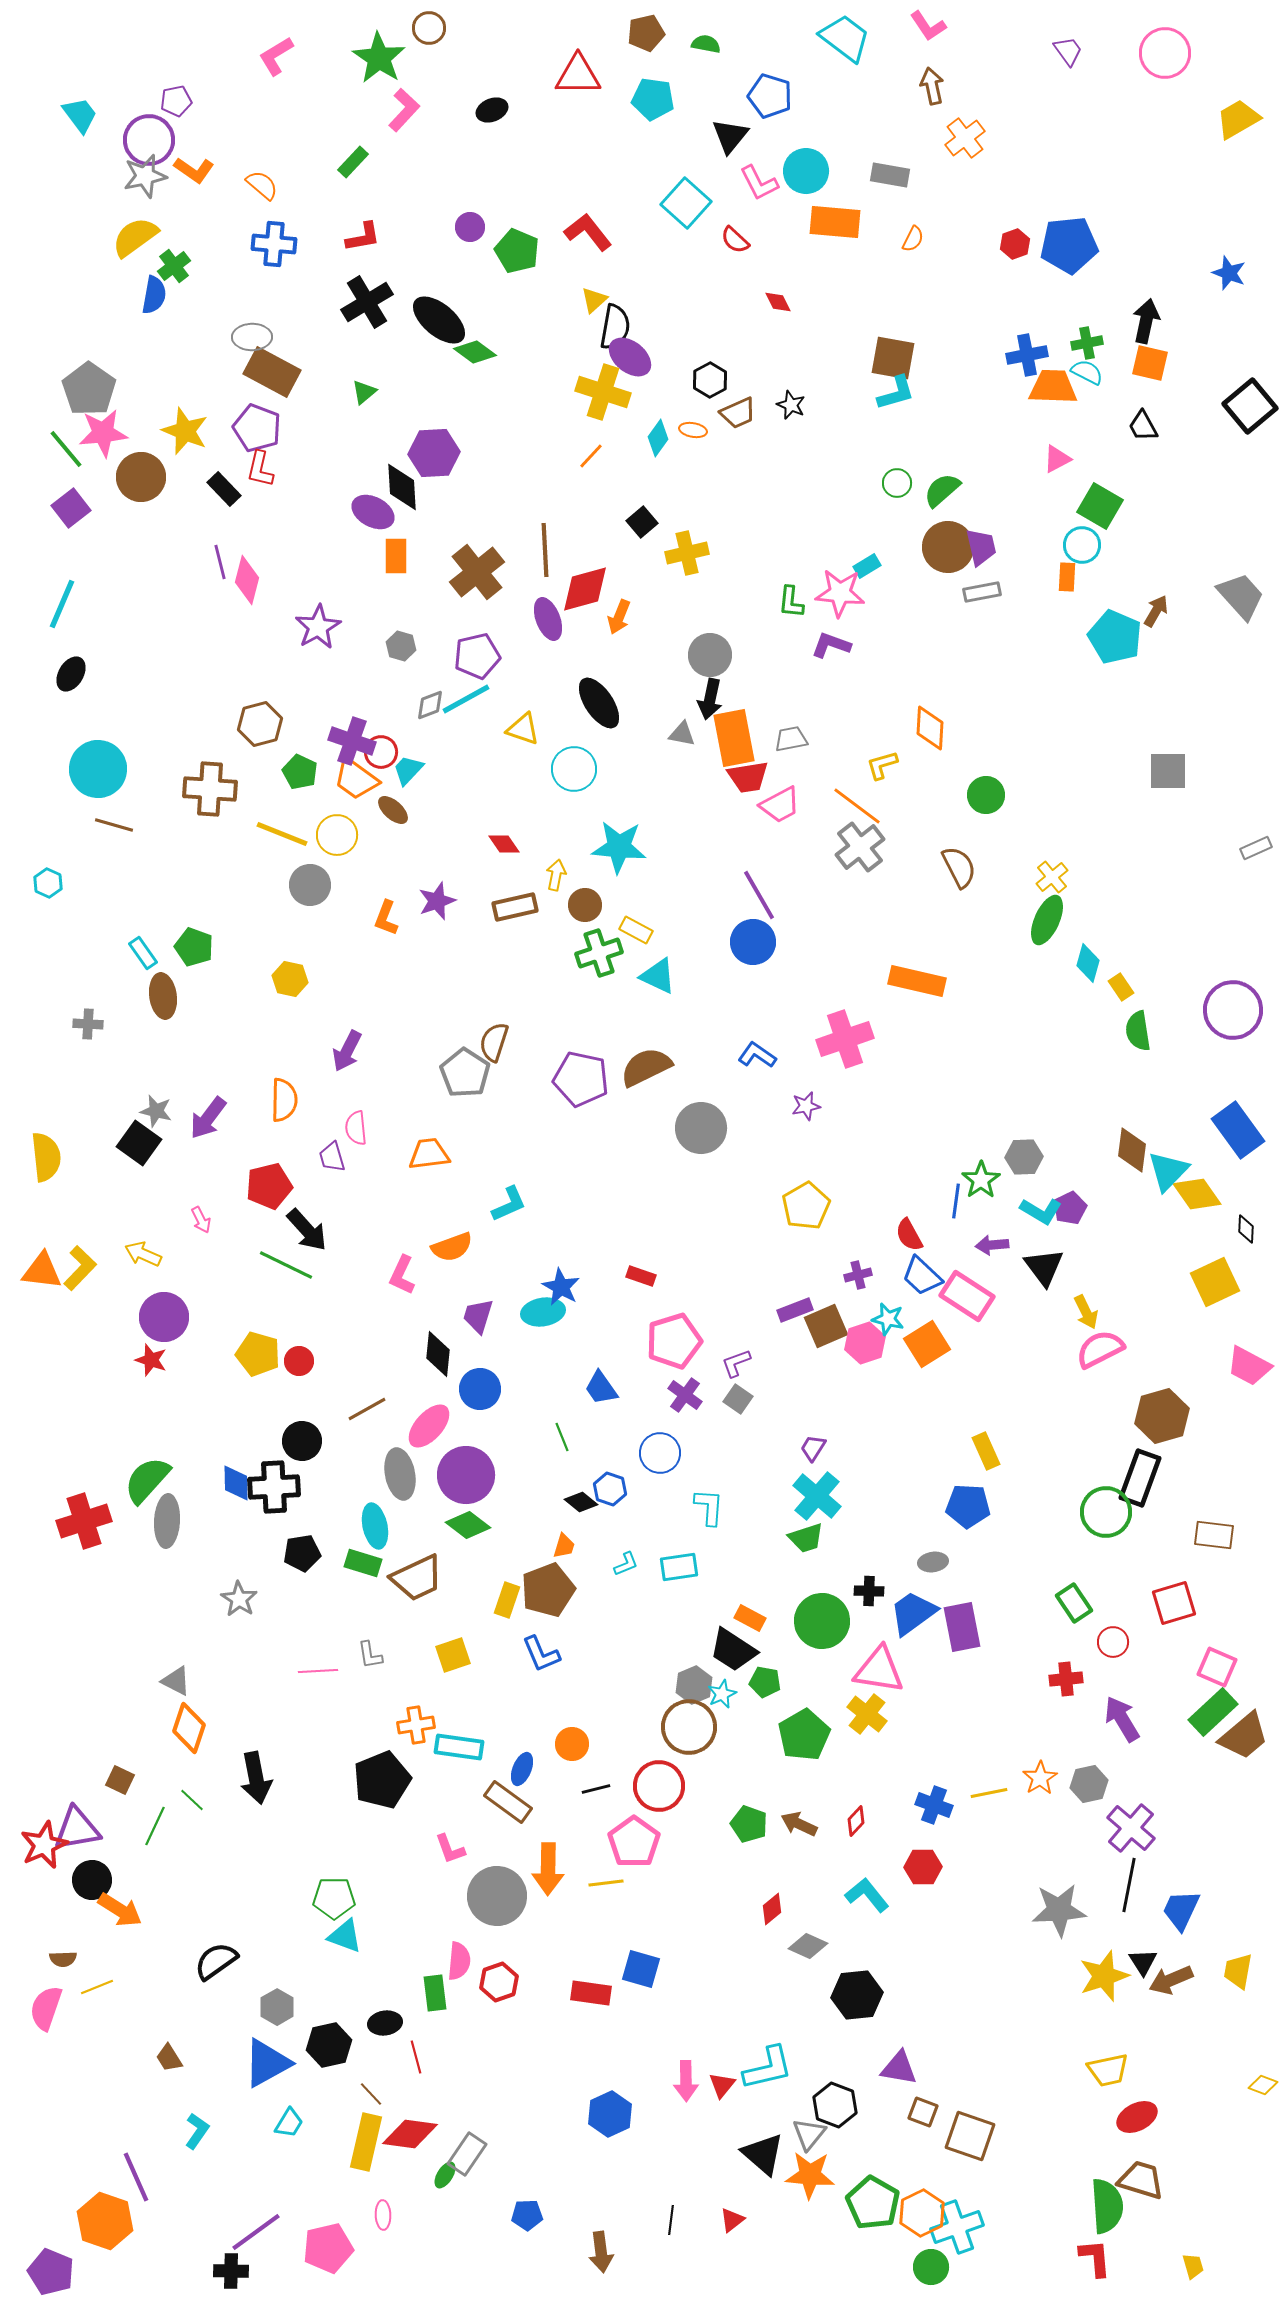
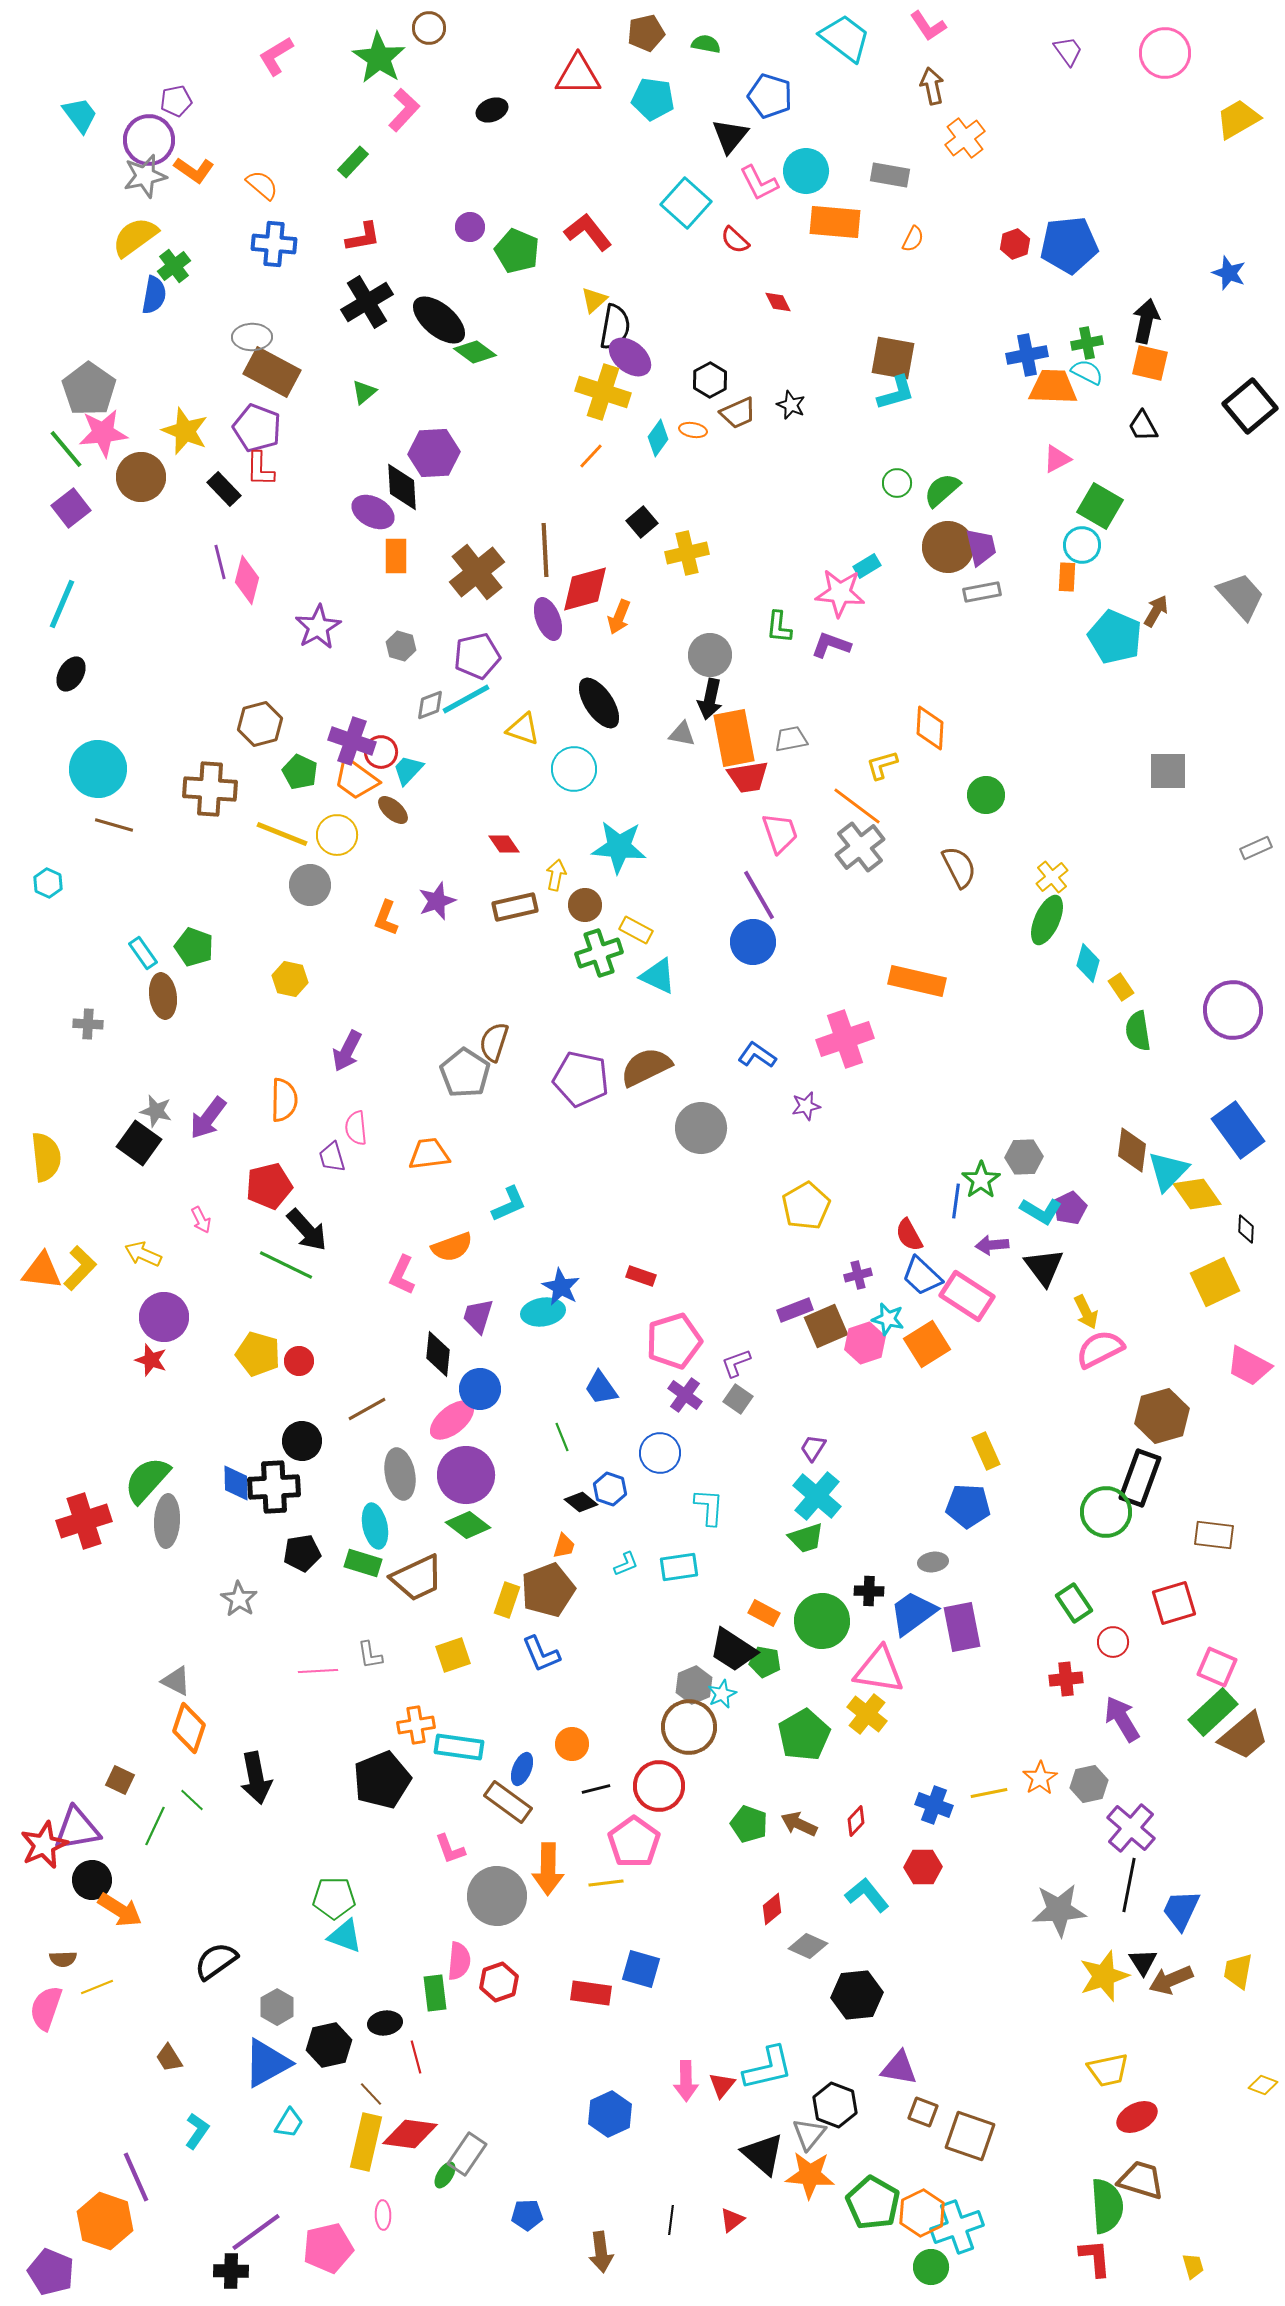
red L-shape at (260, 469): rotated 12 degrees counterclockwise
green L-shape at (791, 602): moved 12 px left, 25 px down
pink trapezoid at (780, 805): moved 28 px down; rotated 81 degrees counterclockwise
pink ellipse at (429, 1426): moved 23 px right, 6 px up; rotated 9 degrees clockwise
orange rectangle at (750, 1618): moved 14 px right, 5 px up
green pentagon at (765, 1682): moved 20 px up
